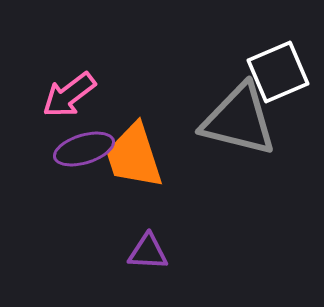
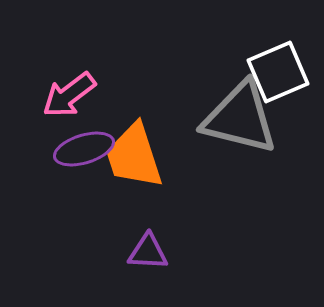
gray triangle: moved 1 px right, 2 px up
